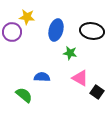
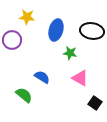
purple circle: moved 8 px down
blue semicircle: rotated 28 degrees clockwise
black square: moved 2 px left, 11 px down
